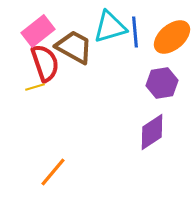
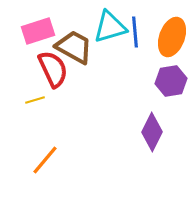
pink rectangle: rotated 20 degrees clockwise
orange ellipse: rotated 30 degrees counterclockwise
red semicircle: moved 8 px right, 6 px down; rotated 6 degrees counterclockwise
purple hexagon: moved 9 px right, 2 px up
yellow line: moved 13 px down
purple diamond: rotated 30 degrees counterclockwise
orange line: moved 8 px left, 12 px up
